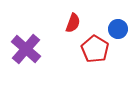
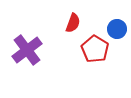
blue circle: moved 1 px left
purple cross: moved 1 px right, 1 px down; rotated 12 degrees clockwise
